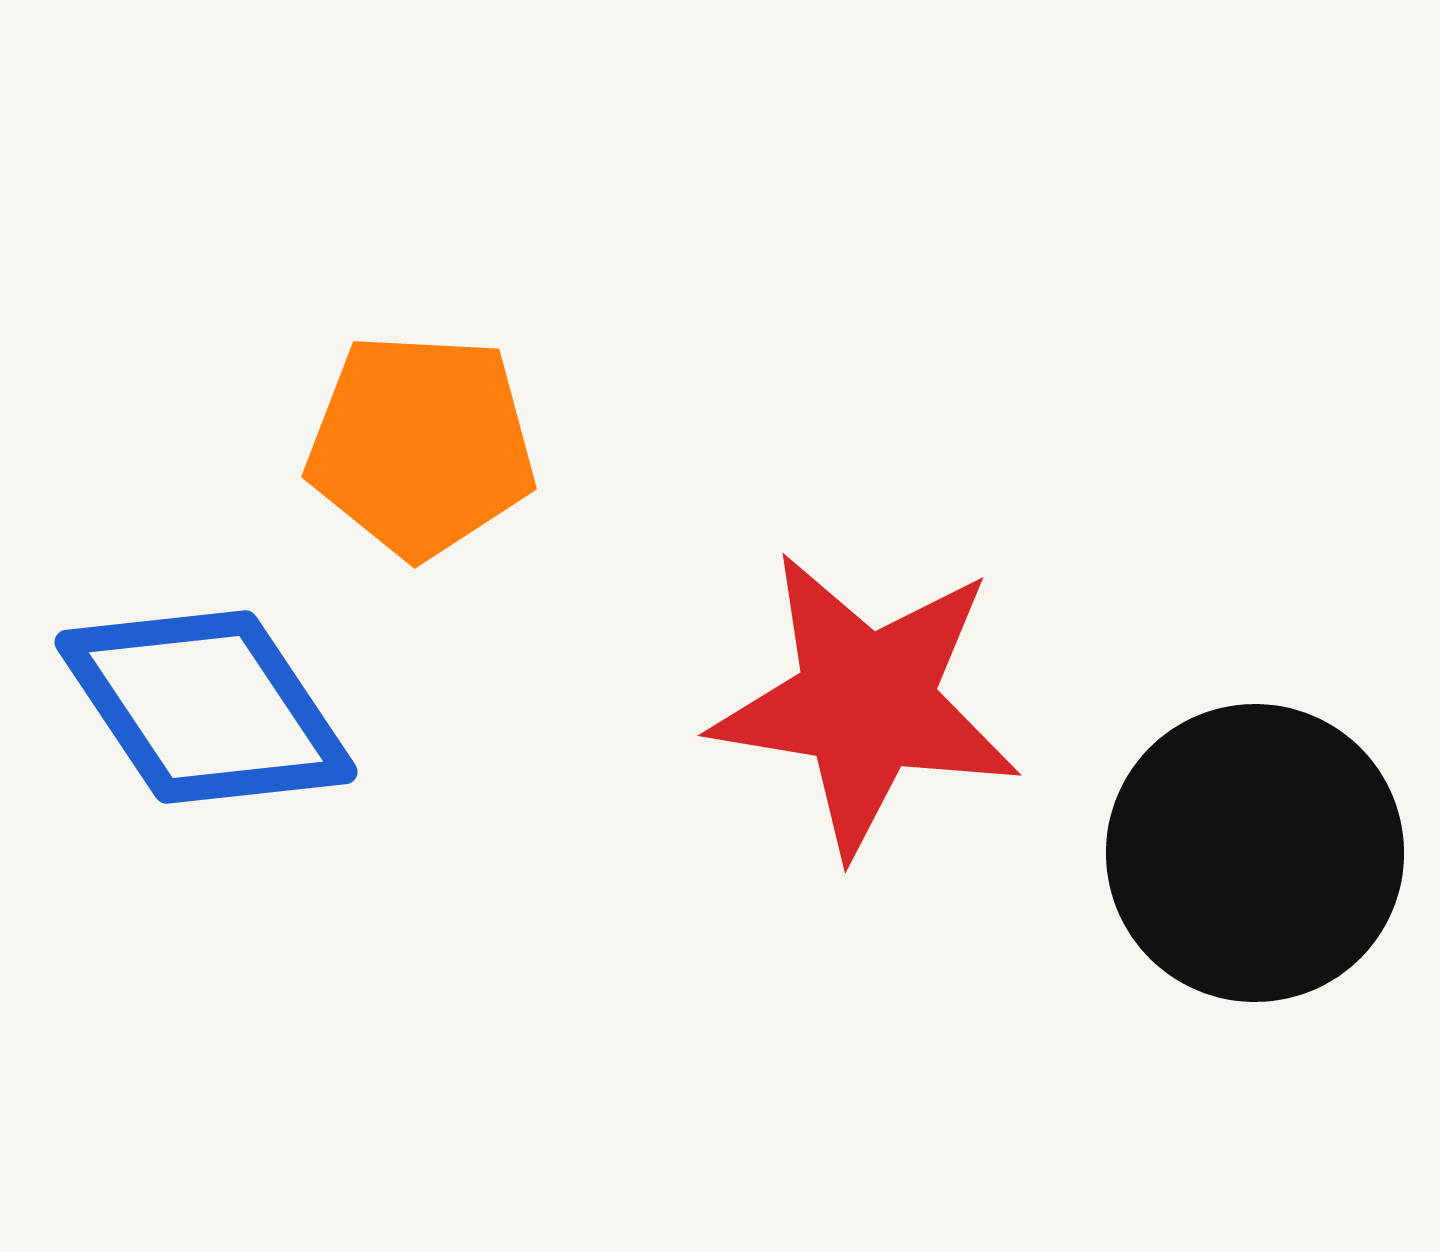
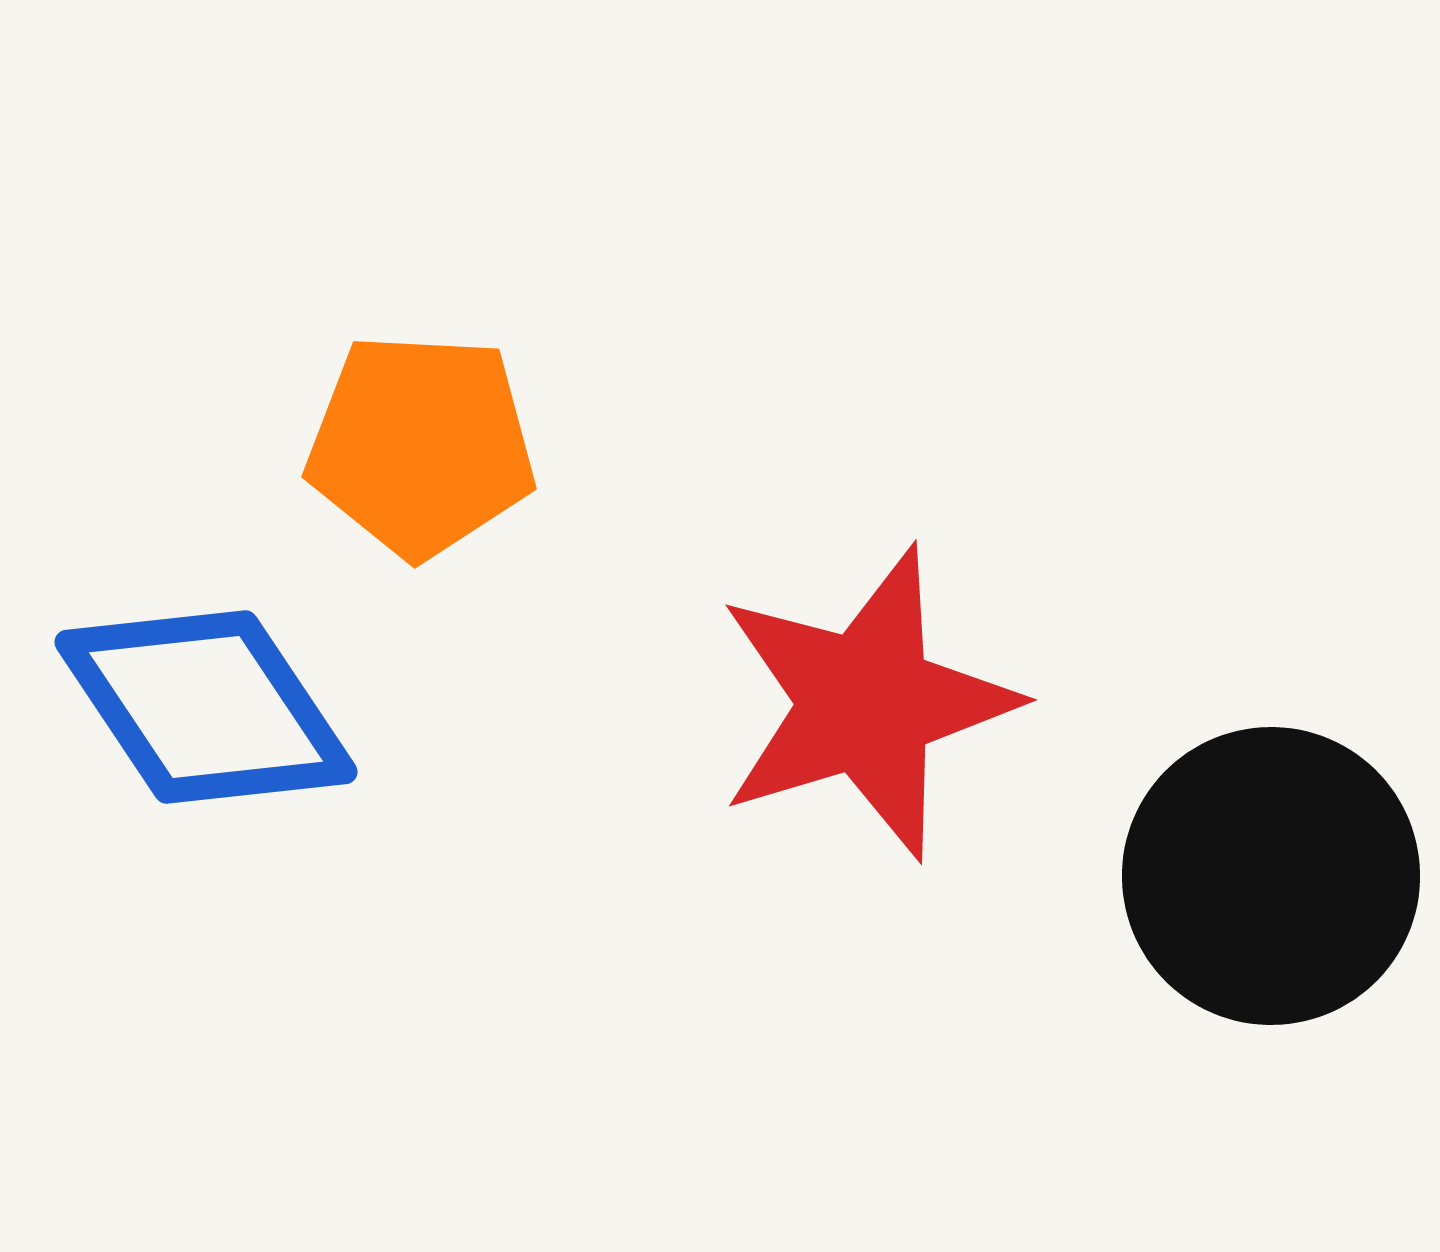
red star: rotated 26 degrees counterclockwise
black circle: moved 16 px right, 23 px down
